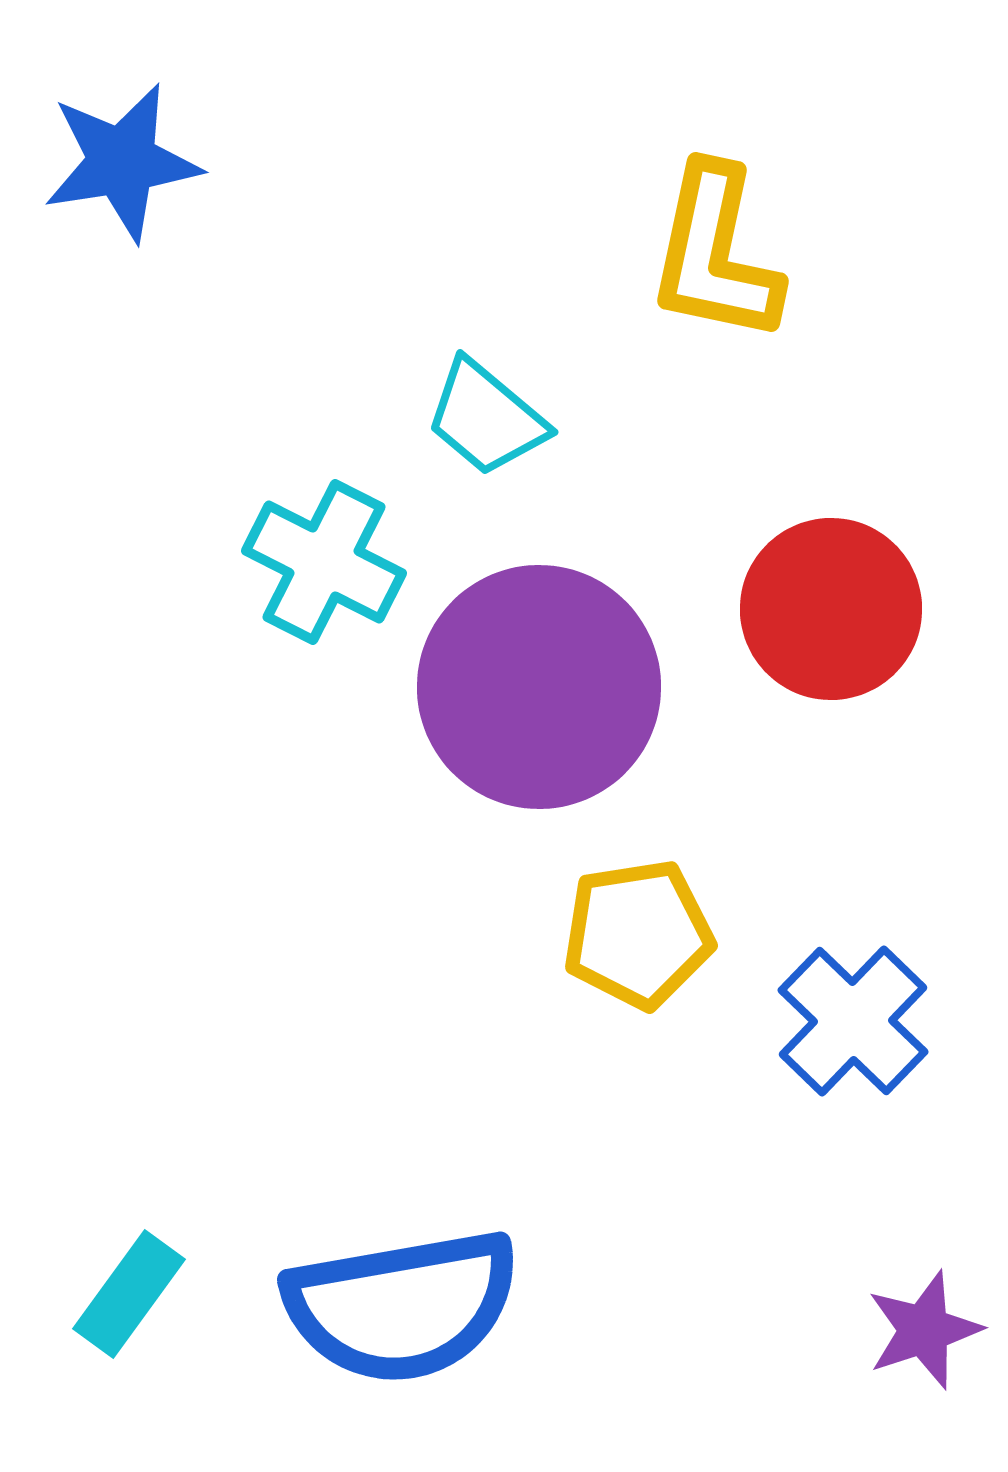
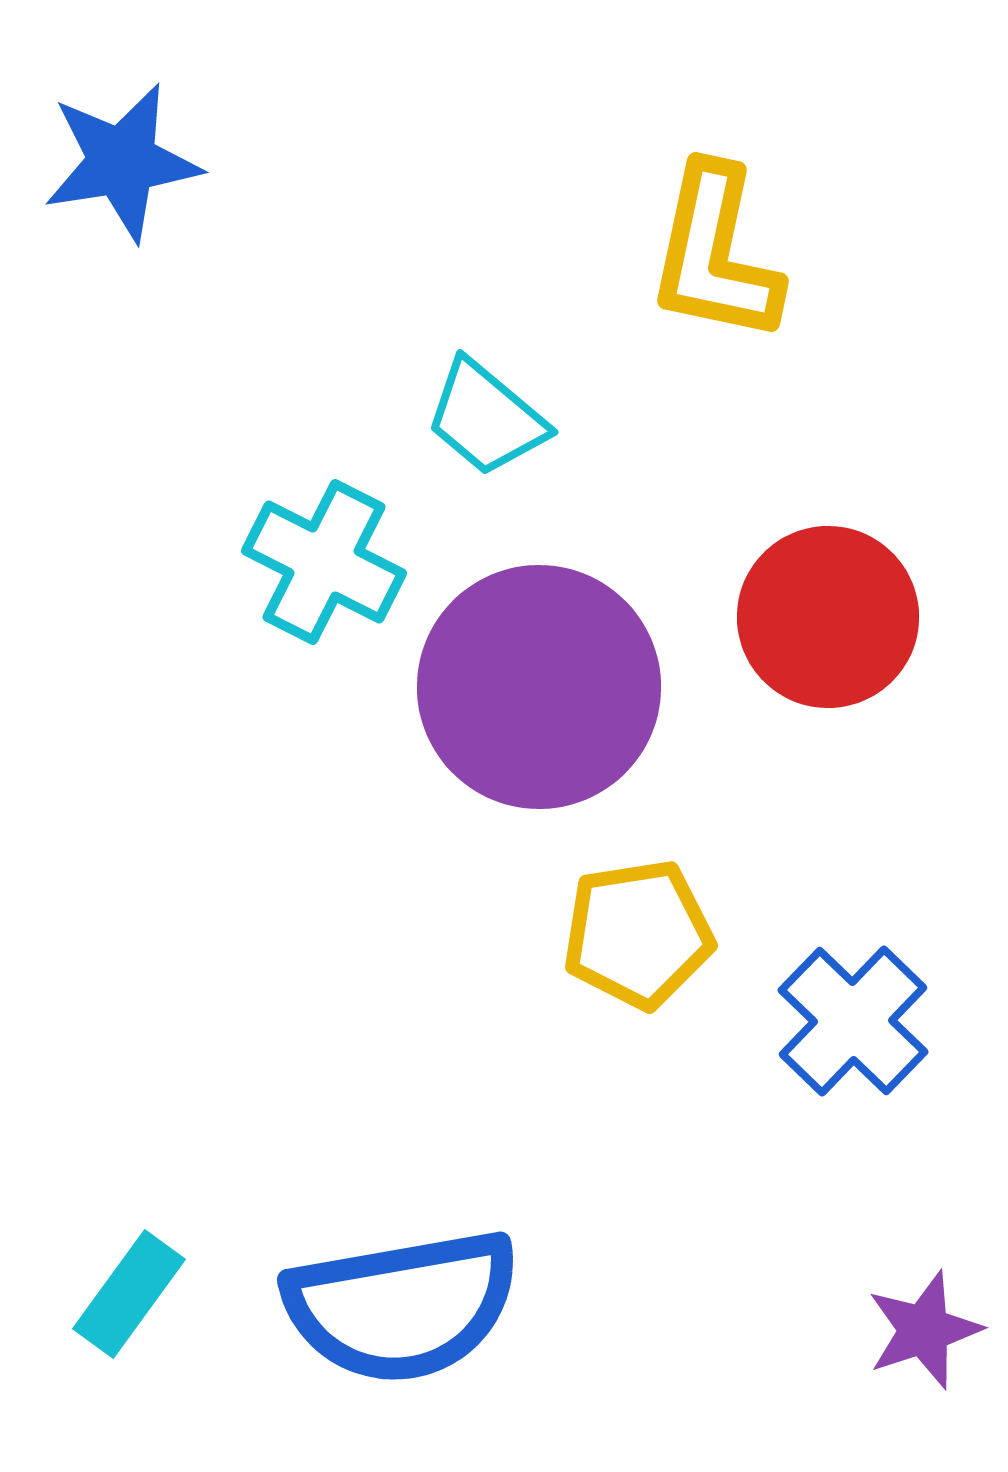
red circle: moved 3 px left, 8 px down
